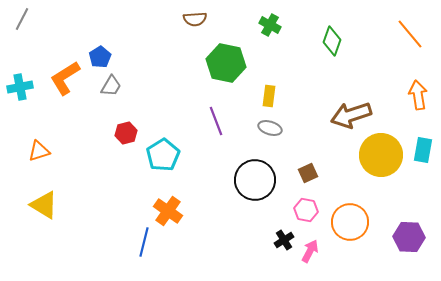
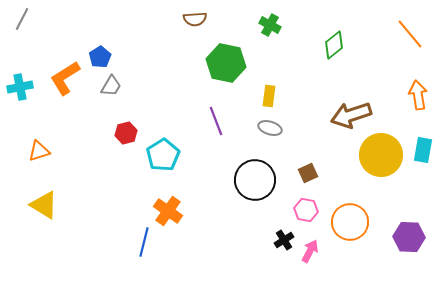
green diamond: moved 2 px right, 4 px down; rotated 32 degrees clockwise
